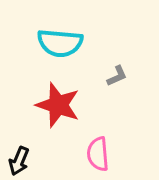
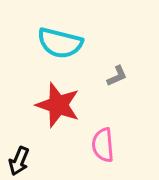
cyan semicircle: rotated 9 degrees clockwise
pink semicircle: moved 5 px right, 9 px up
